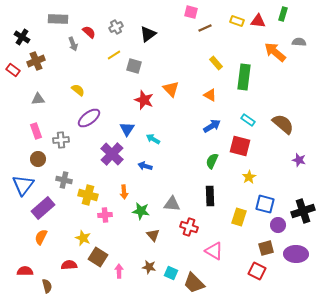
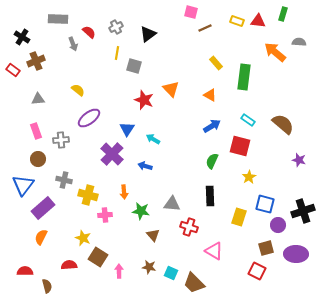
yellow line at (114, 55): moved 3 px right, 2 px up; rotated 48 degrees counterclockwise
